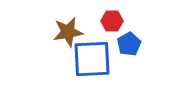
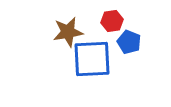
red hexagon: rotated 10 degrees counterclockwise
blue pentagon: moved 2 px up; rotated 20 degrees counterclockwise
